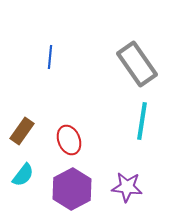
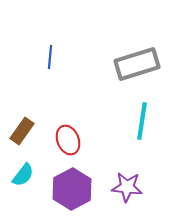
gray rectangle: rotated 72 degrees counterclockwise
red ellipse: moved 1 px left
